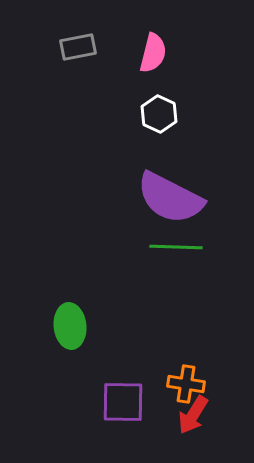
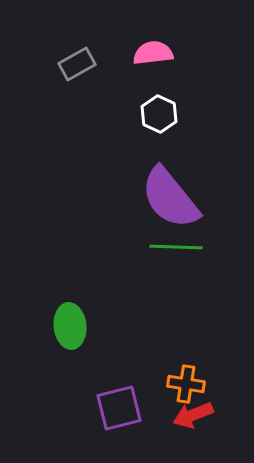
gray rectangle: moved 1 px left, 17 px down; rotated 18 degrees counterclockwise
pink semicircle: rotated 111 degrees counterclockwise
purple semicircle: rotated 24 degrees clockwise
purple square: moved 4 px left, 6 px down; rotated 15 degrees counterclockwise
red arrow: rotated 36 degrees clockwise
